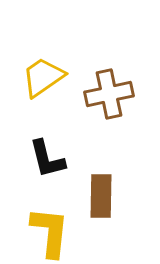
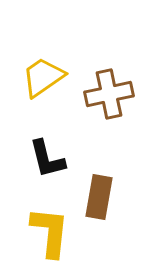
brown rectangle: moved 2 px left, 1 px down; rotated 9 degrees clockwise
